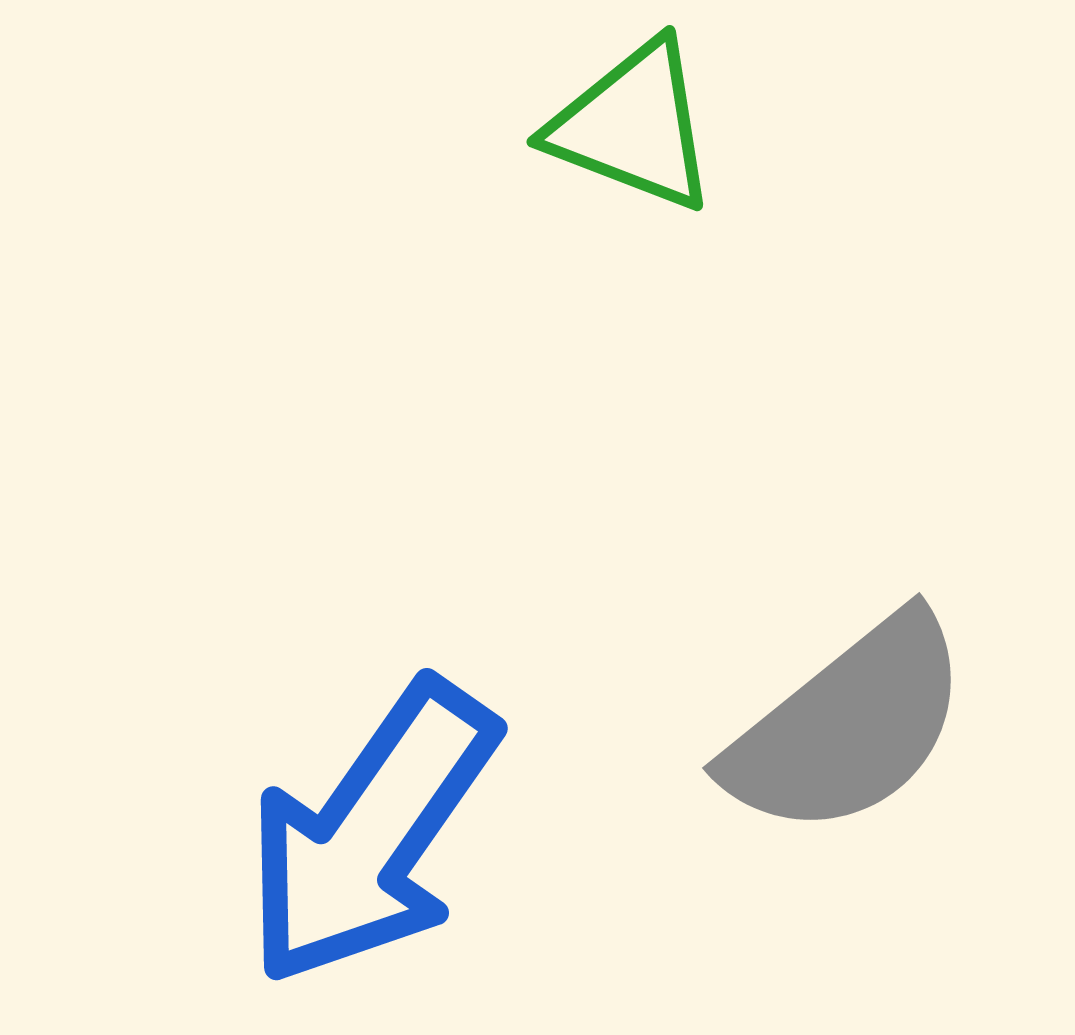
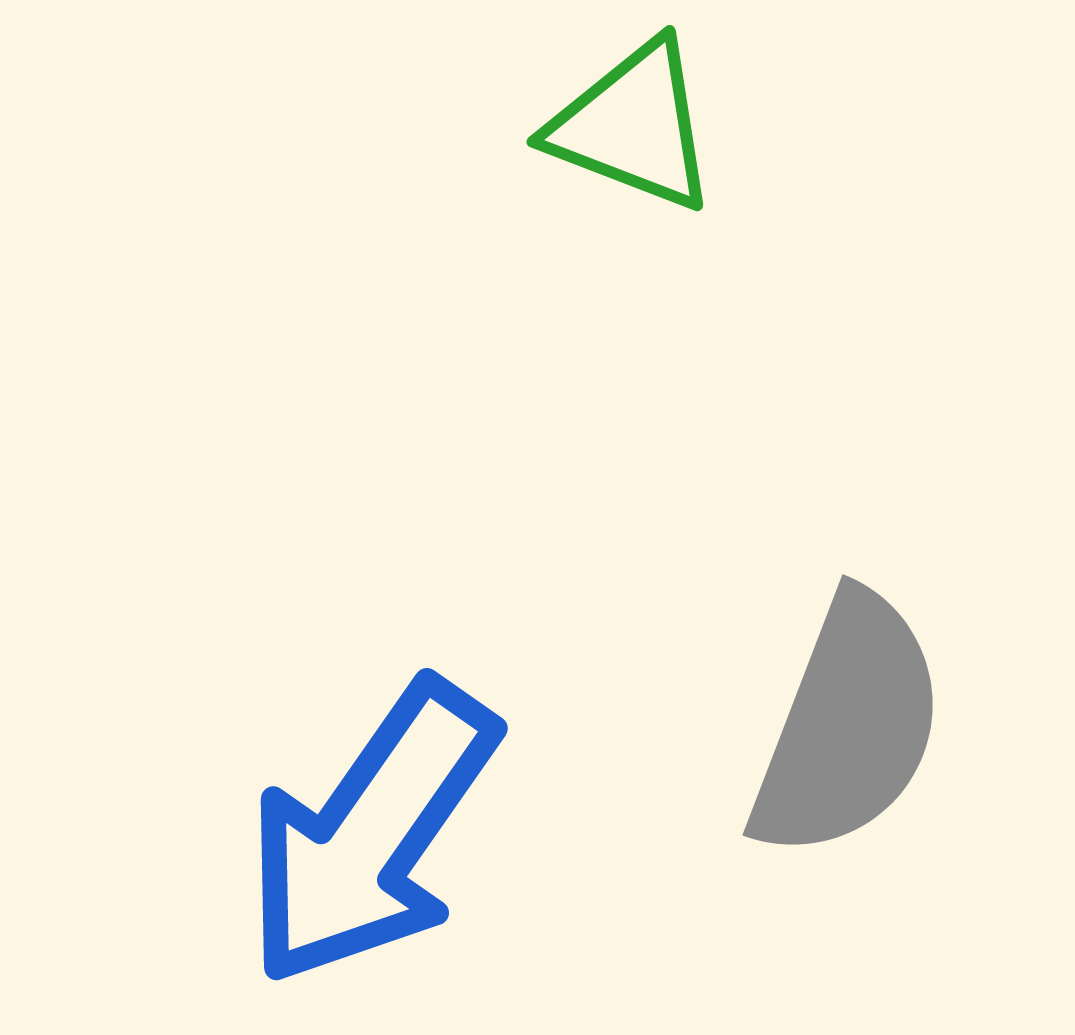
gray semicircle: rotated 30 degrees counterclockwise
